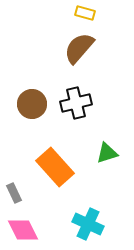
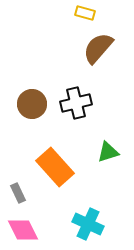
brown semicircle: moved 19 px right
green triangle: moved 1 px right, 1 px up
gray rectangle: moved 4 px right
